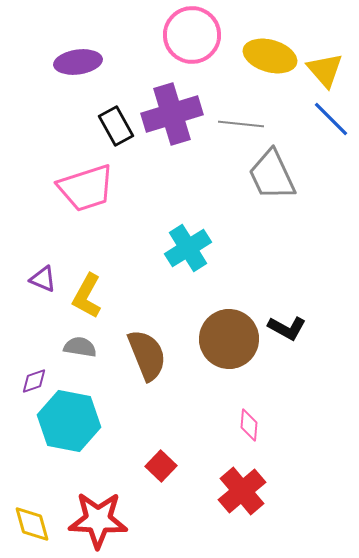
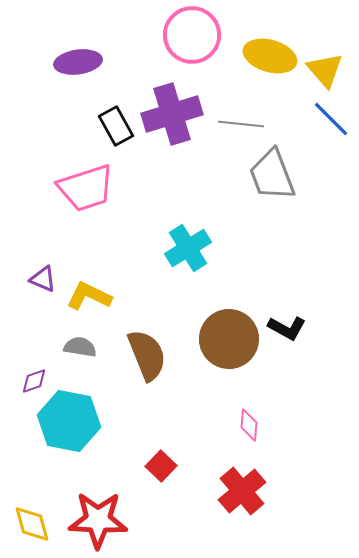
gray trapezoid: rotated 4 degrees clockwise
yellow L-shape: moved 2 px right; rotated 87 degrees clockwise
